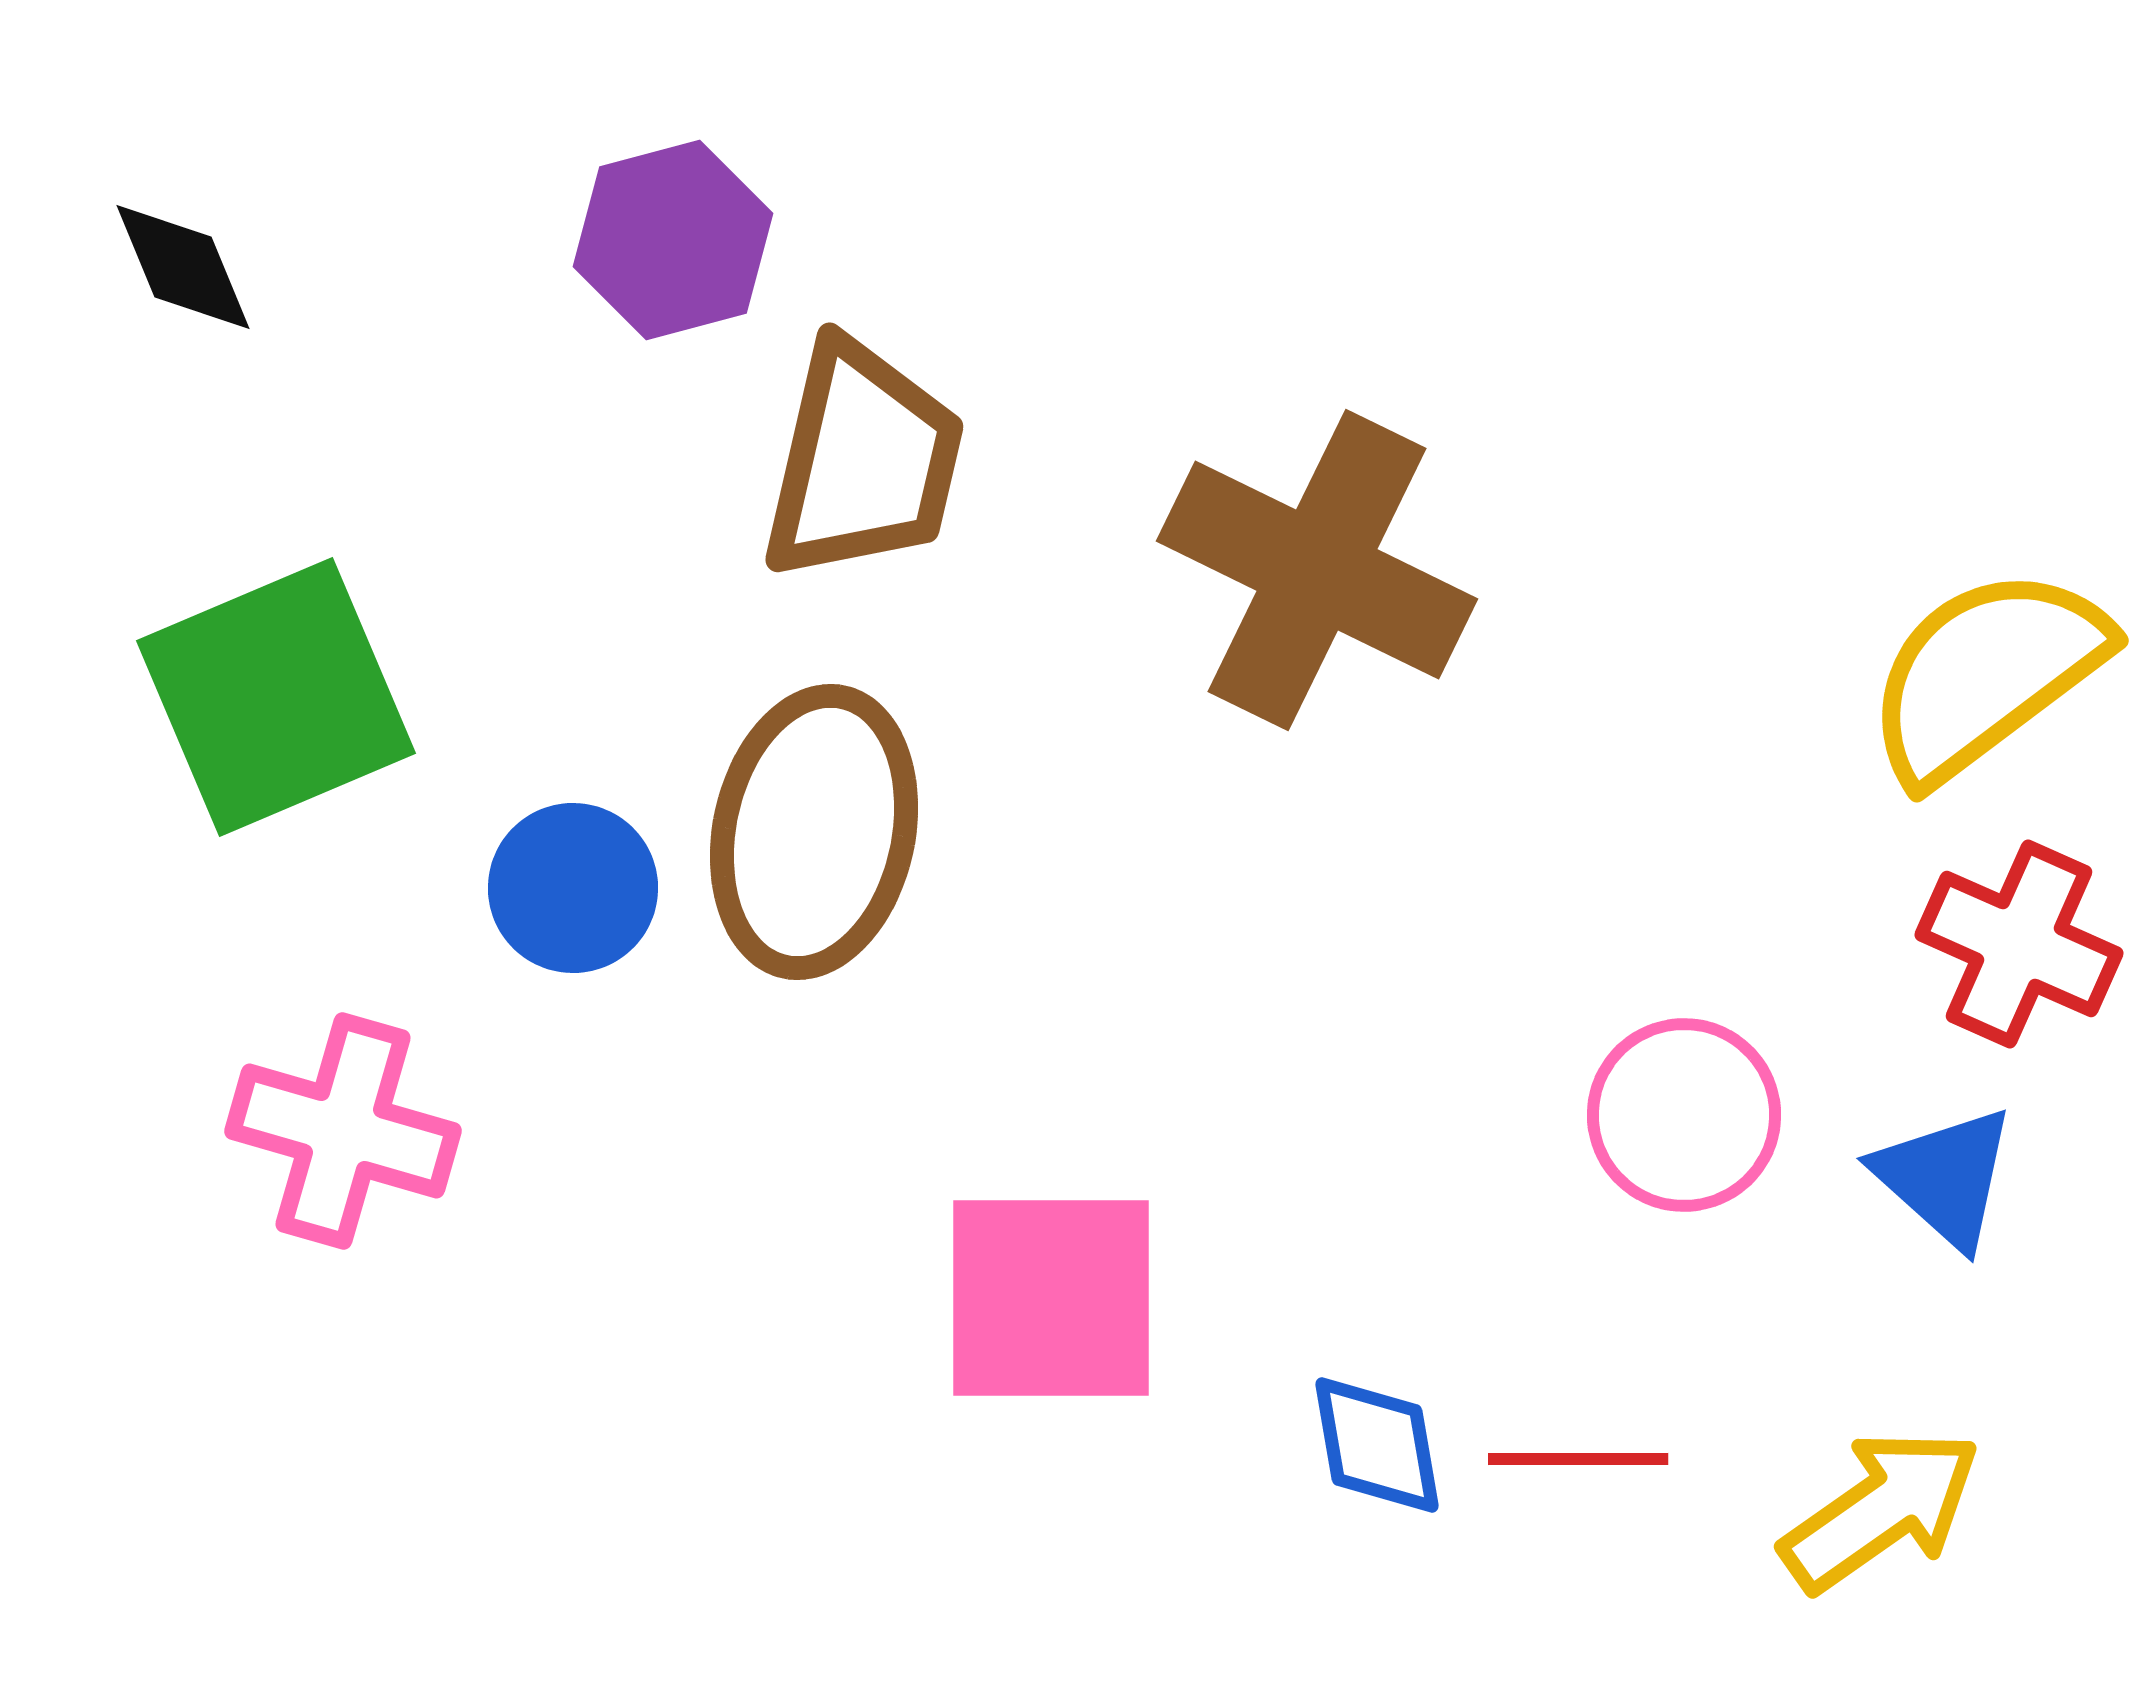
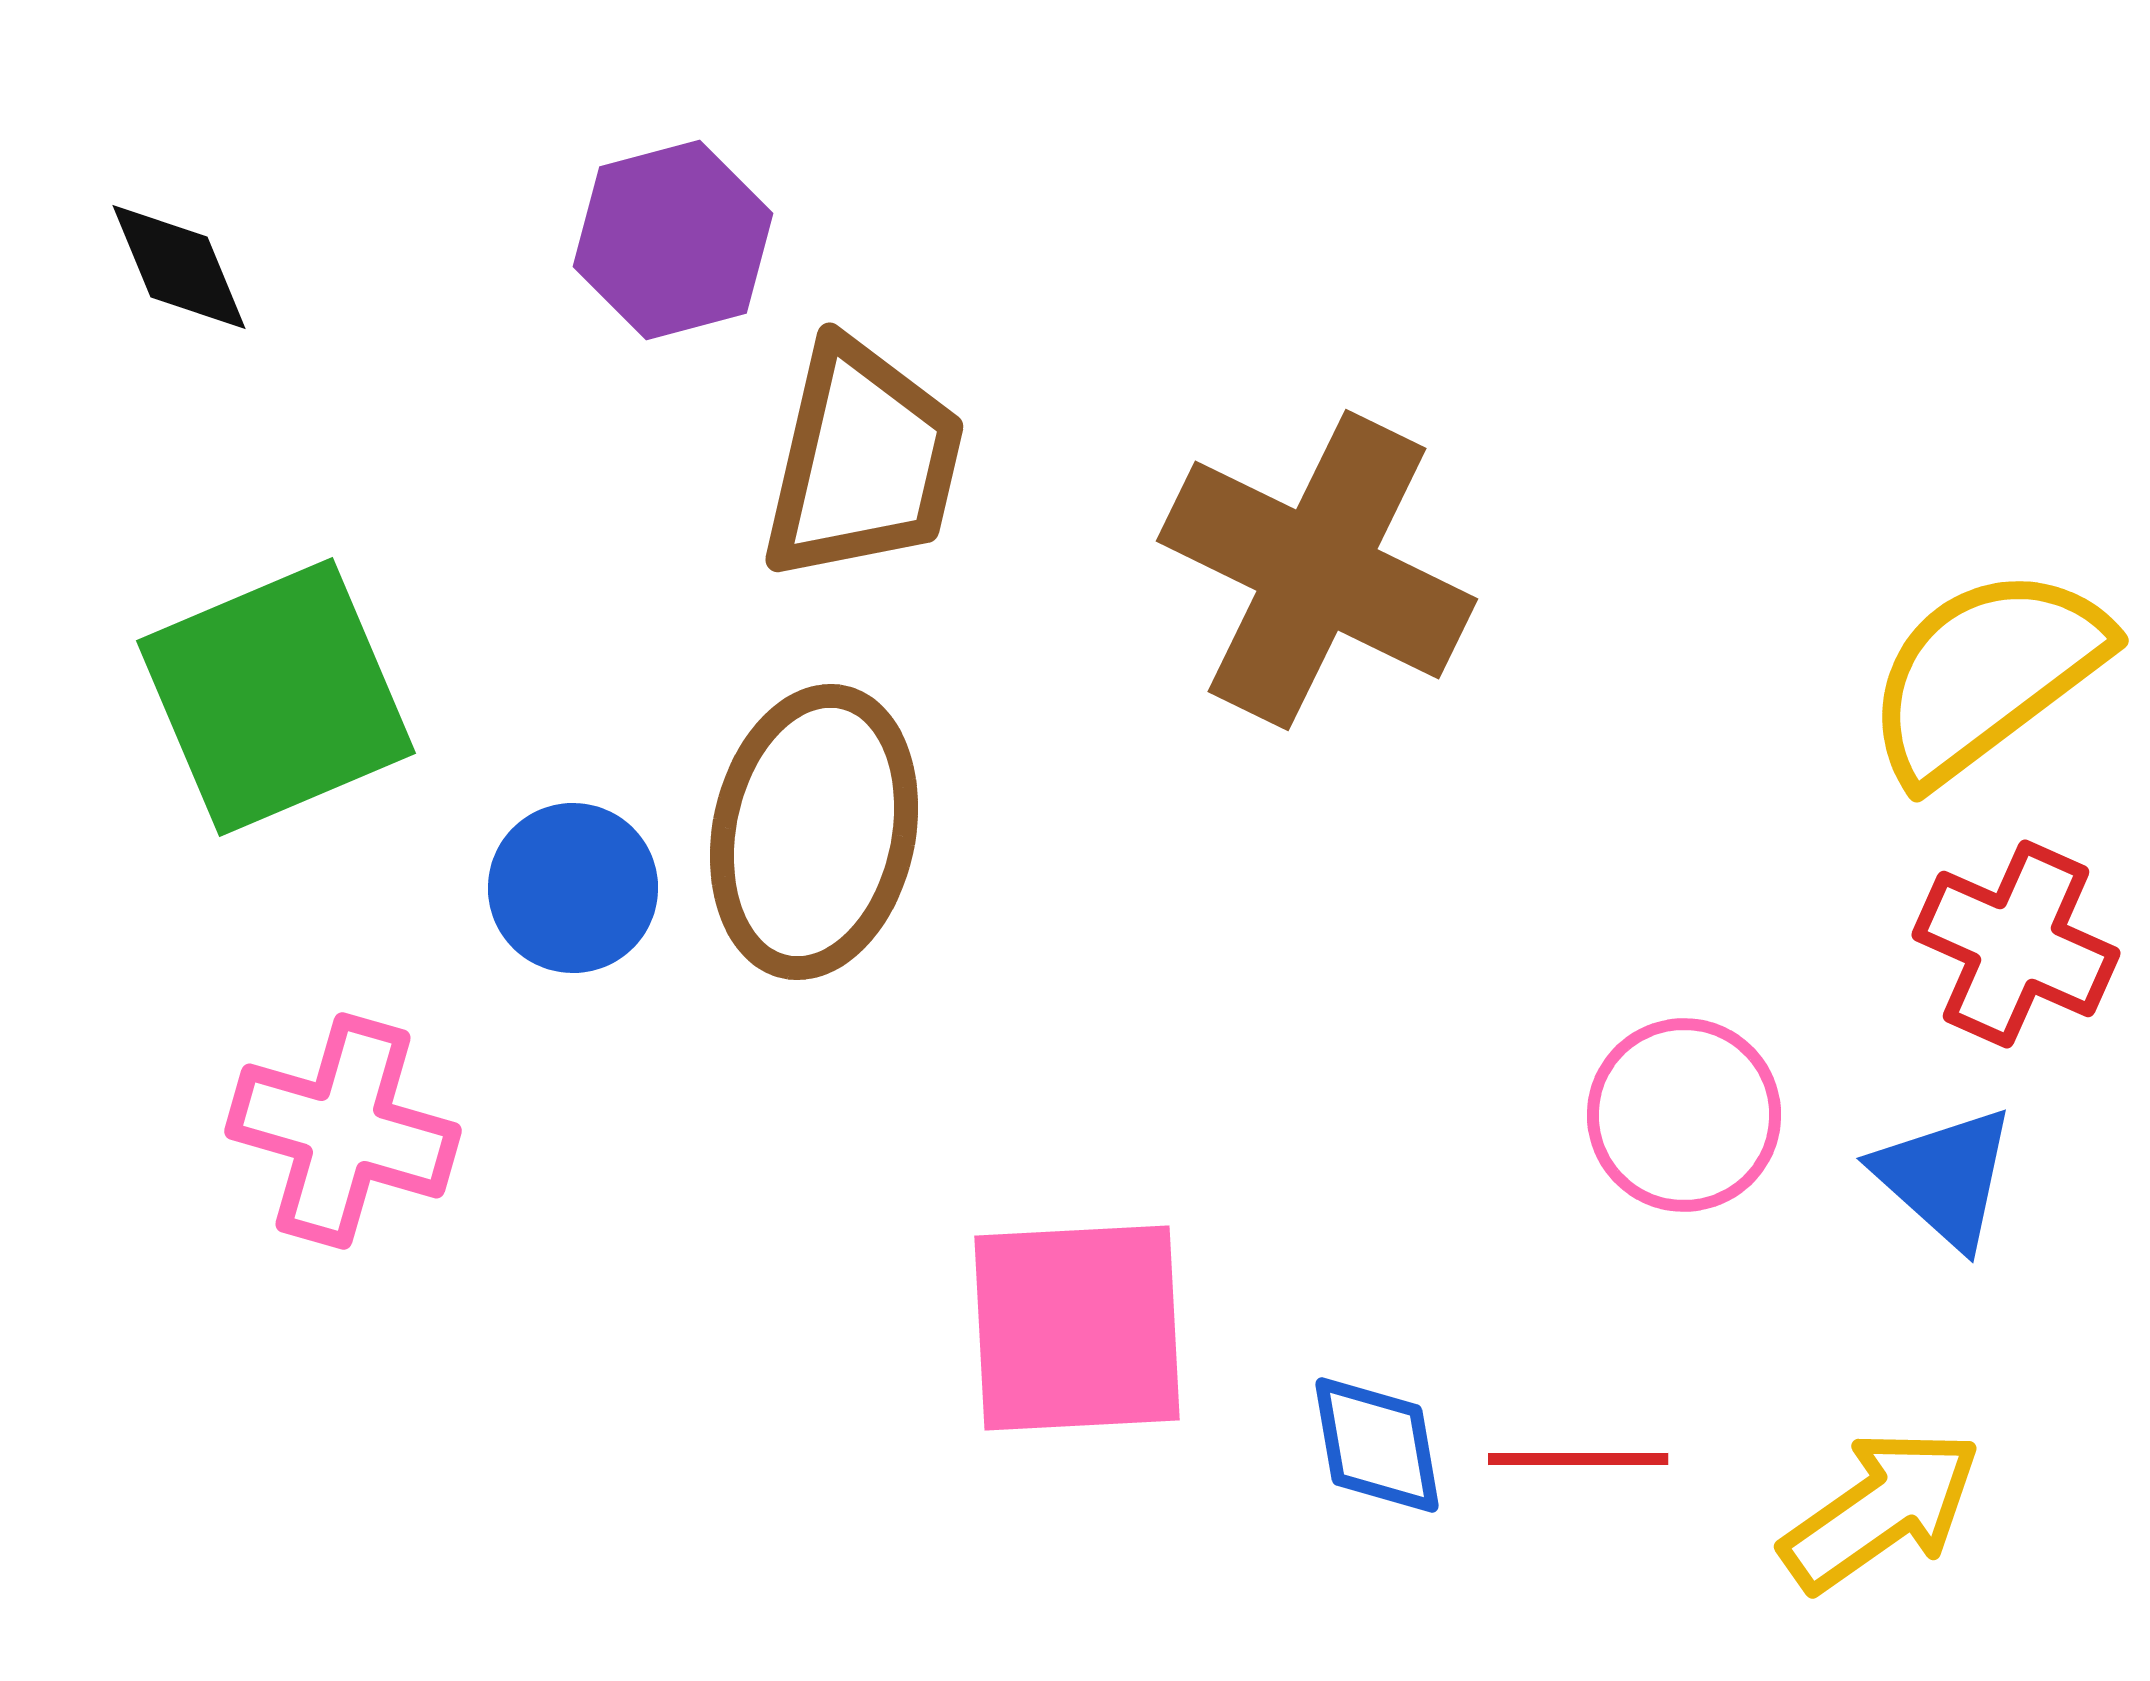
black diamond: moved 4 px left
red cross: moved 3 px left
pink square: moved 26 px right, 30 px down; rotated 3 degrees counterclockwise
